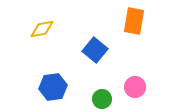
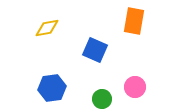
yellow diamond: moved 5 px right, 1 px up
blue square: rotated 15 degrees counterclockwise
blue hexagon: moved 1 px left, 1 px down
